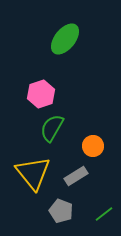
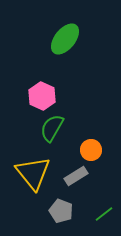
pink hexagon: moved 1 px right, 2 px down; rotated 16 degrees counterclockwise
orange circle: moved 2 px left, 4 px down
